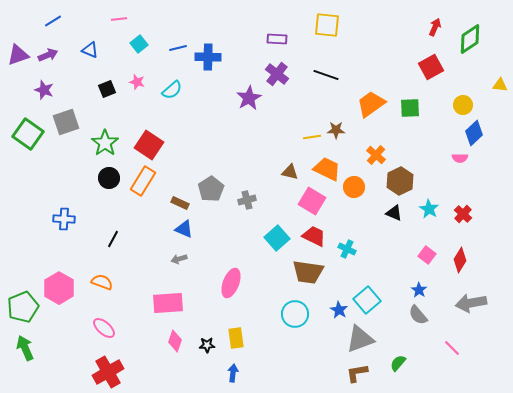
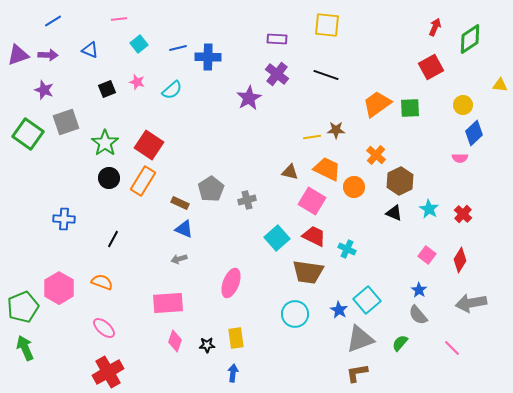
purple arrow at (48, 55): rotated 24 degrees clockwise
orange trapezoid at (371, 104): moved 6 px right
green semicircle at (398, 363): moved 2 px right, 20 px up
